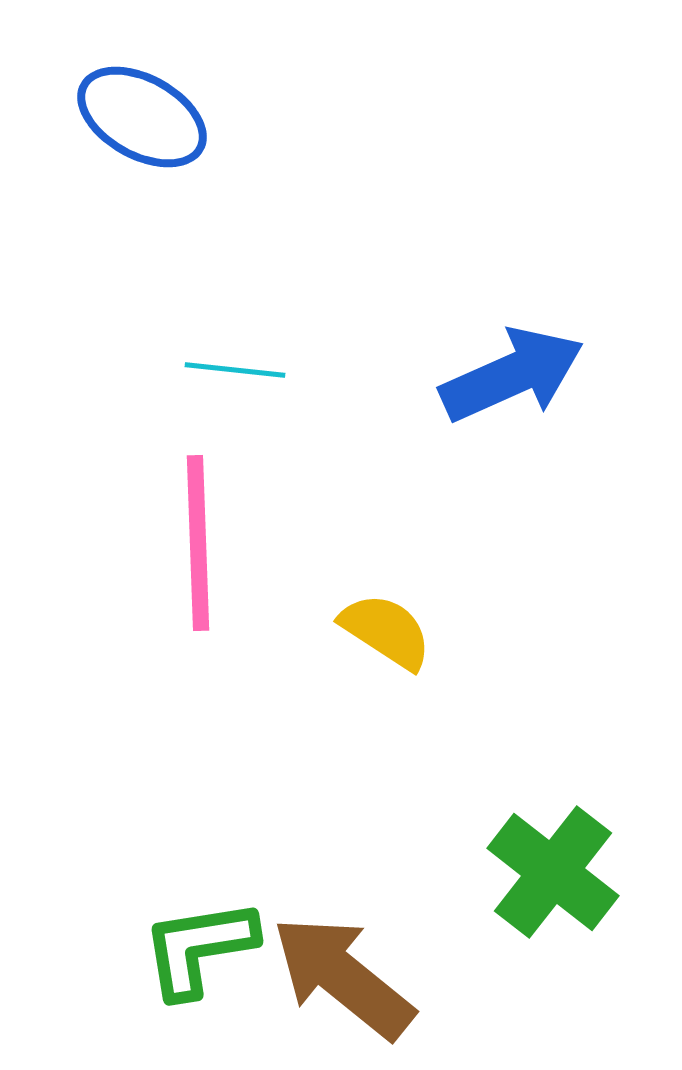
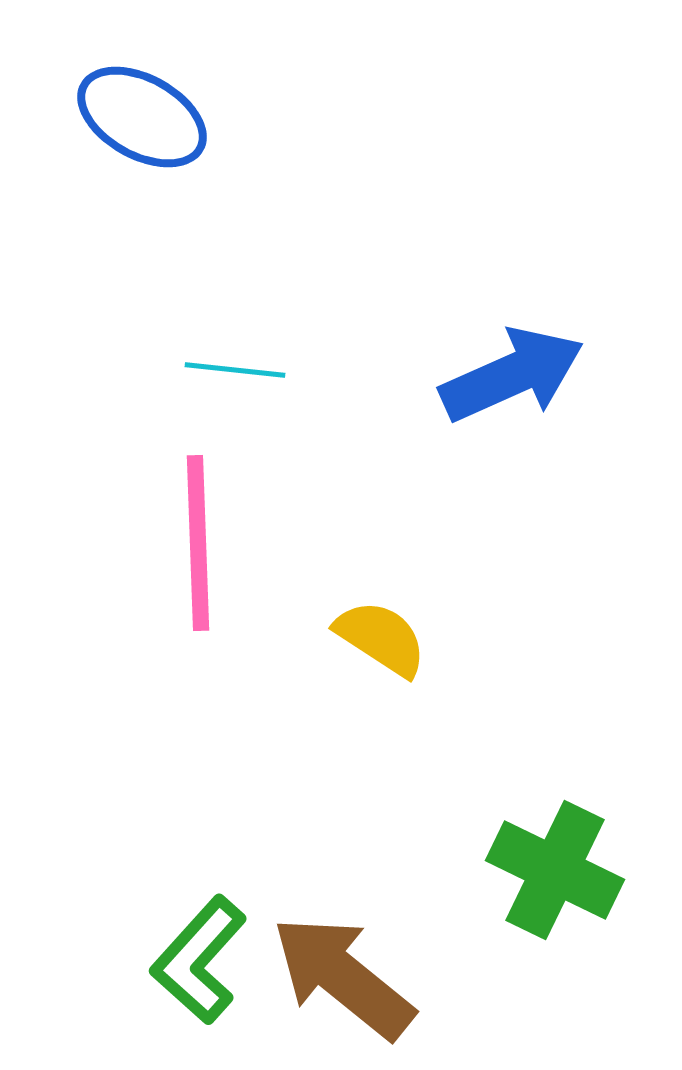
yellow semicircle: moved 5 px left, 7 px down
green cross: moved 2 px right, 2 px up; rotated 12 degrees counterclockwise
green L-shape: moved 12 px down; rotated 39 degrees counterclockwise
